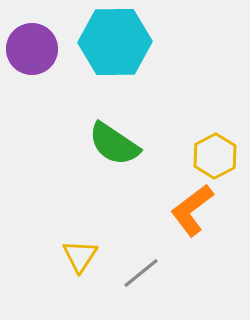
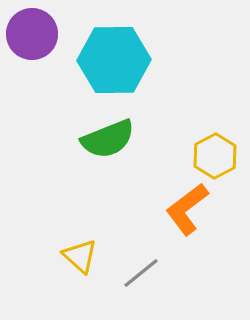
cyan hexagon: moved 1 px left, 18 px down
purple circle: moved 15 px up
green semicircle: moved 6 px left, 5 px up; rotated 56 degrees counterclockwise
orange L-shape: moved 5 px left, 1 px up
yellow triangle: rotated 21 degrees counterclockwise
